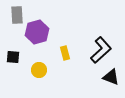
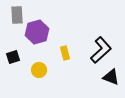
black square: rotated 24 degrees counterclockwise
